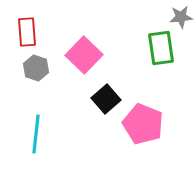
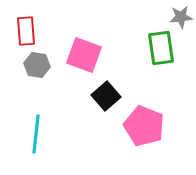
red rectangle: moved 1 px left, 1 px up
pink square: rotated 24 degrees counterclockwise
gray hexagon: moved 1 px right, 3 px up; rotated 10 degrees counterclockwise
black square: moved 3 px up
pink pentagon: moved 1 px right, 2 px down
